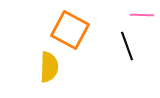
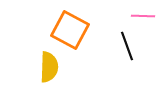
pink line: moved 1 px right, 1 px down
